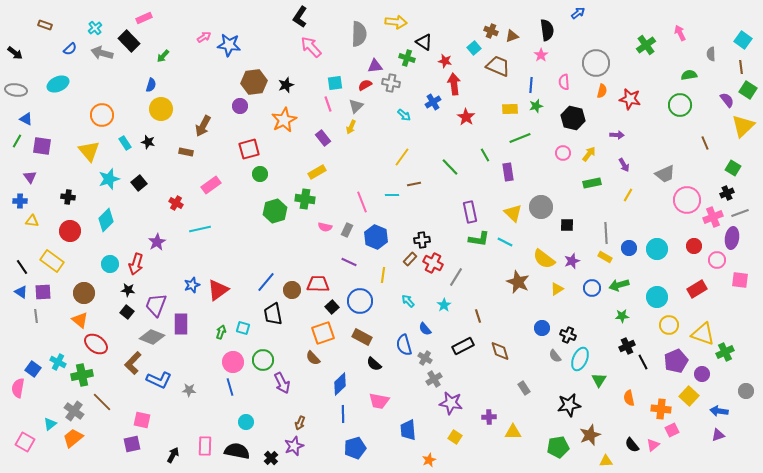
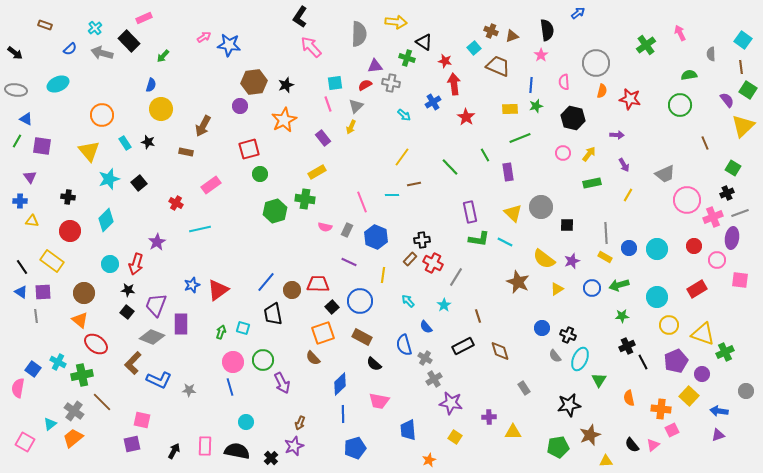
blue semicircle at (425, 329): moved 1 px right, 2 px up
black arrow at (173, 455): moved 1 px right, 4 px up
